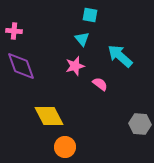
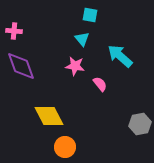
pink star: rotated 24 degrees clockwise
pink semicircle: rotated 14 degrees clockwise
gray hexagon: rotated 15 degrees counterclockwise
